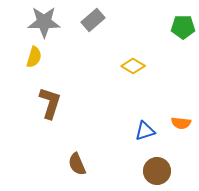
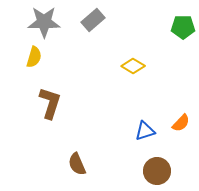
orange semicircle: rotated 54 degrees counterclockwise
